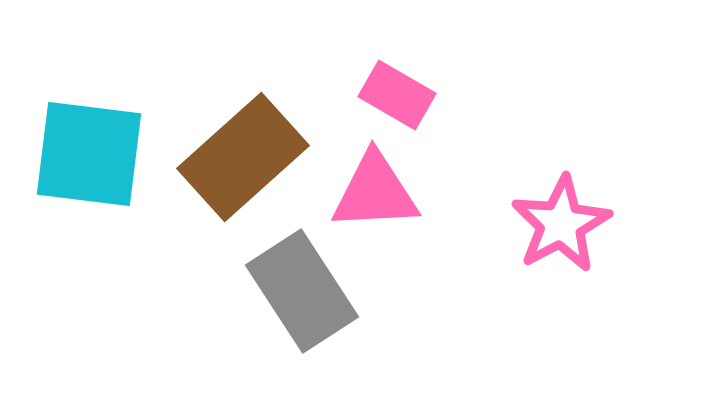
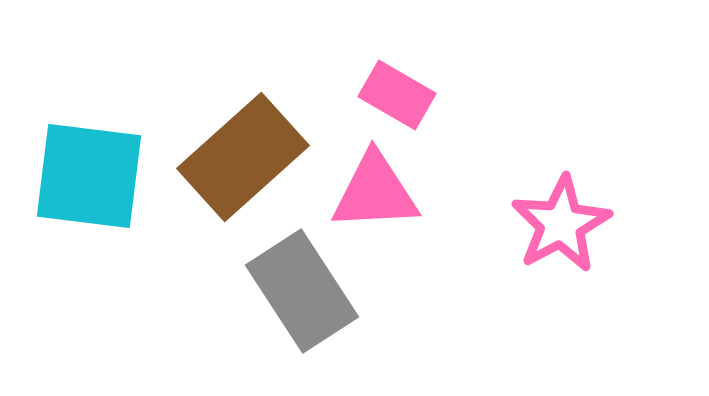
cyan square: moved 22 px down
